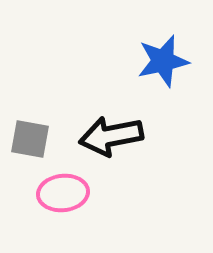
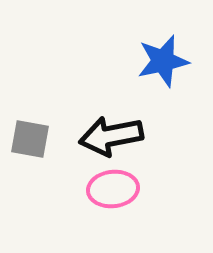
pink ellipse: moved 50 px right, 4 px up
